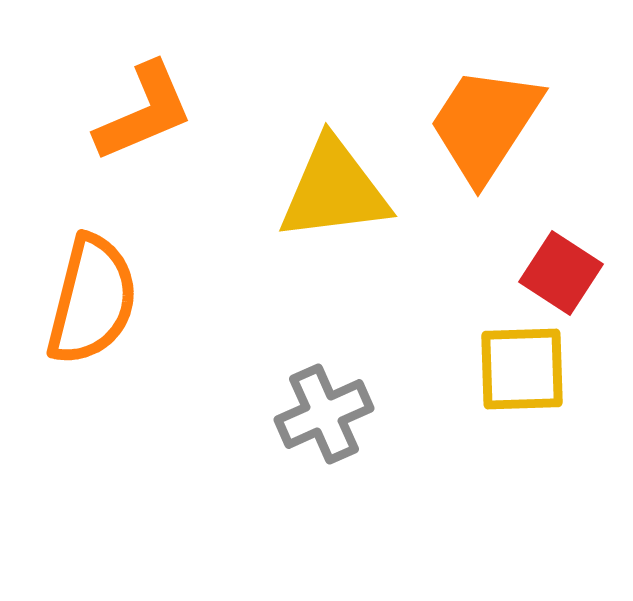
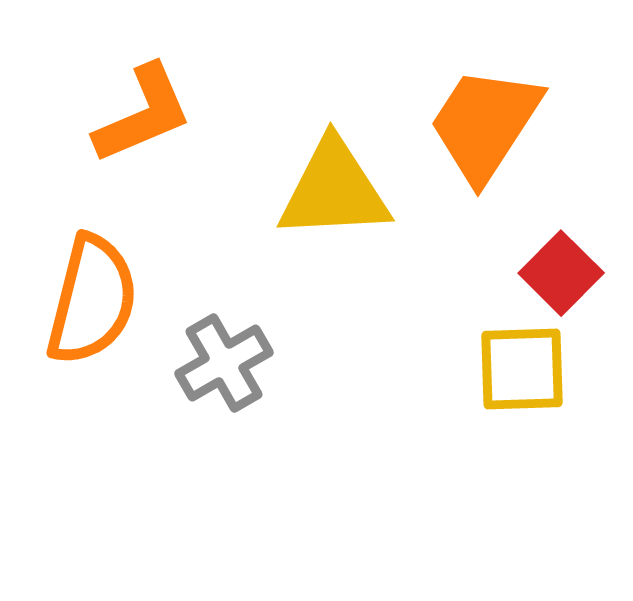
orange L-shape: moved 1 px left, 2 px down
yellow triangle: rotated 4 degrees clockwise
red square: rotated 12 degrees clockwise
gray cross: moved 100 px left, 51 px up; rotated 6 degrees counterclockwise
